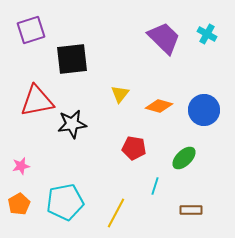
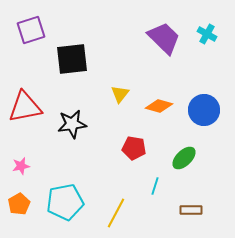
red triangle: moved 12 px left, 6 px down
